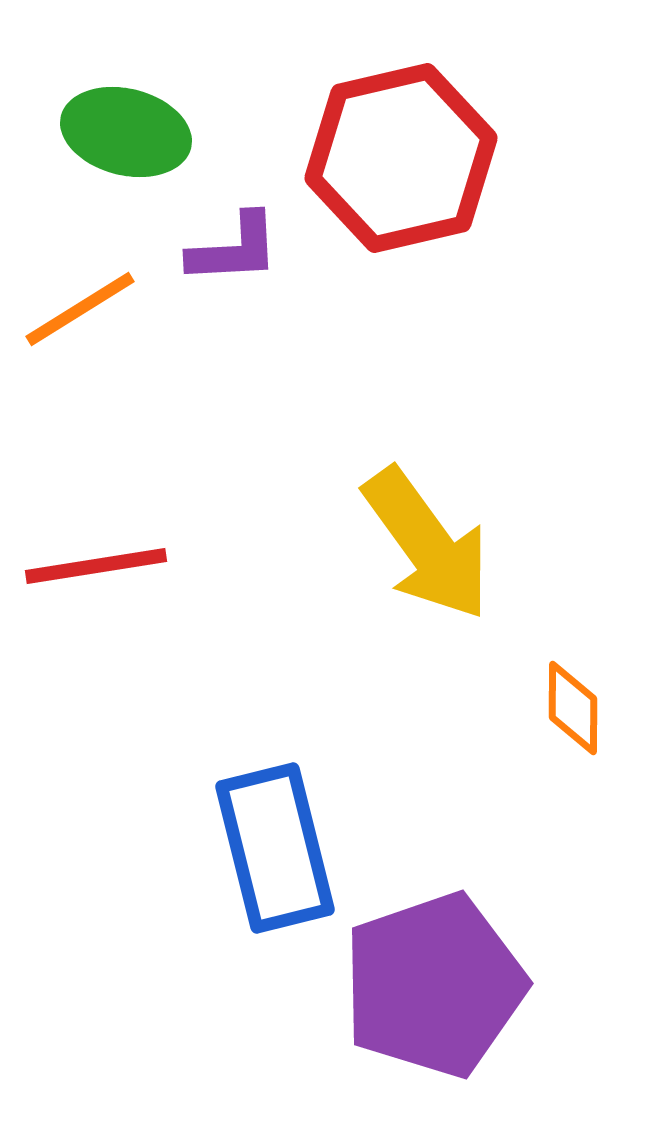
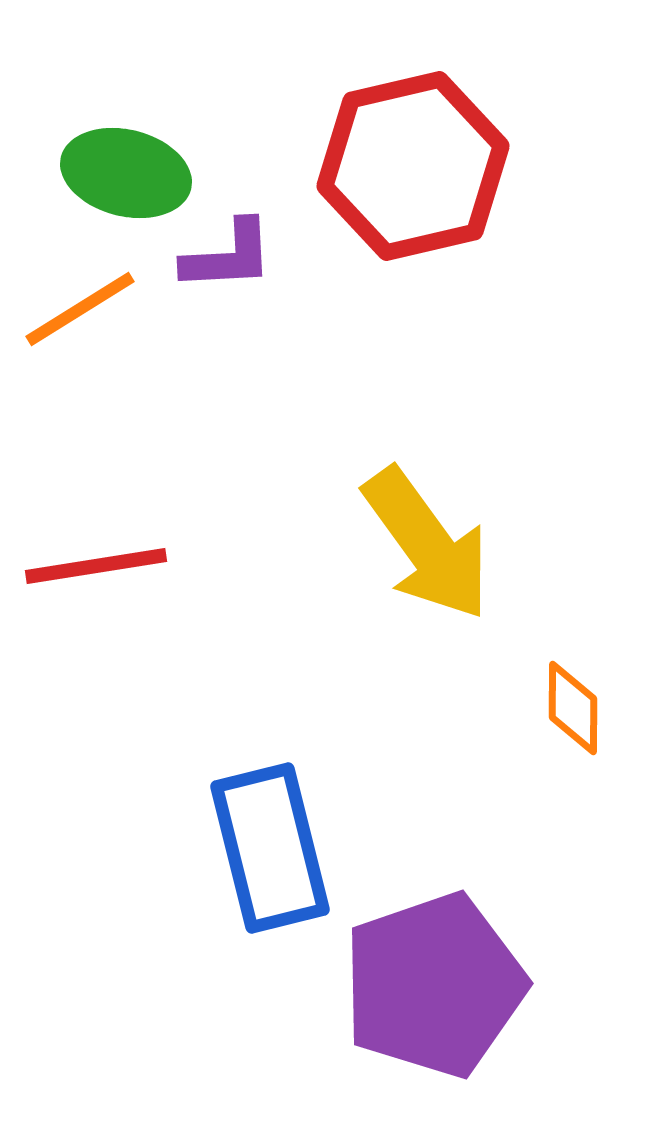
green ellipse: moved 41 px down
red hexagon: moved 12 px right, 8 px down
purple L-shape: moved 6 px left, 7 px down
blue rectangle: moved 5 px left
